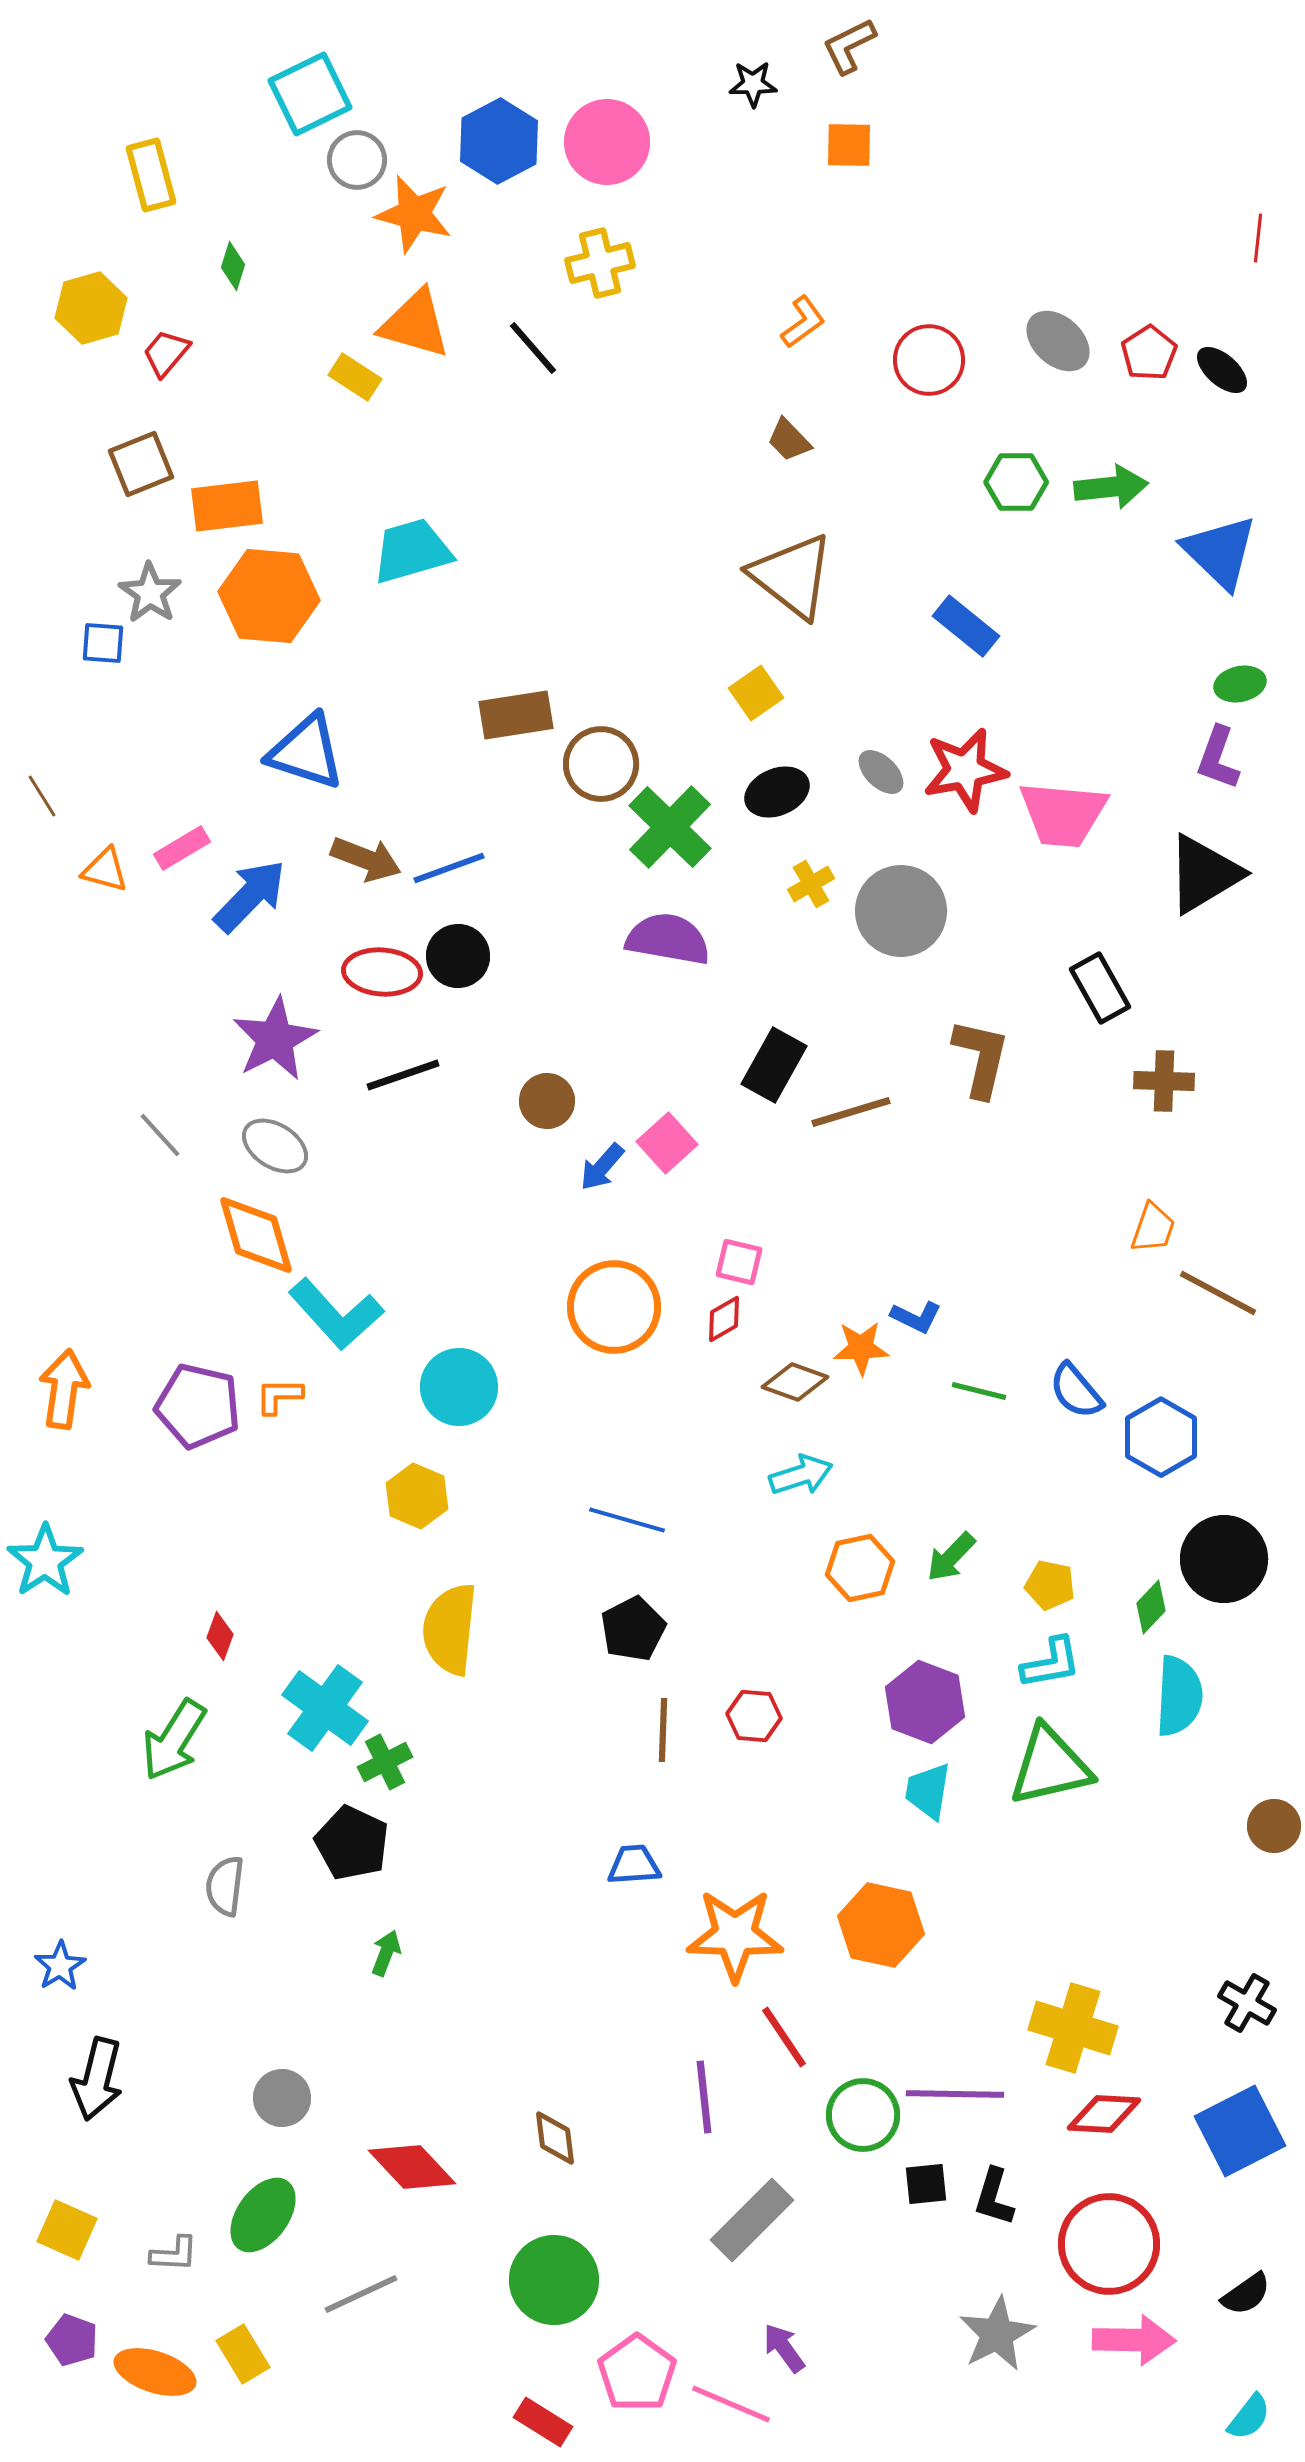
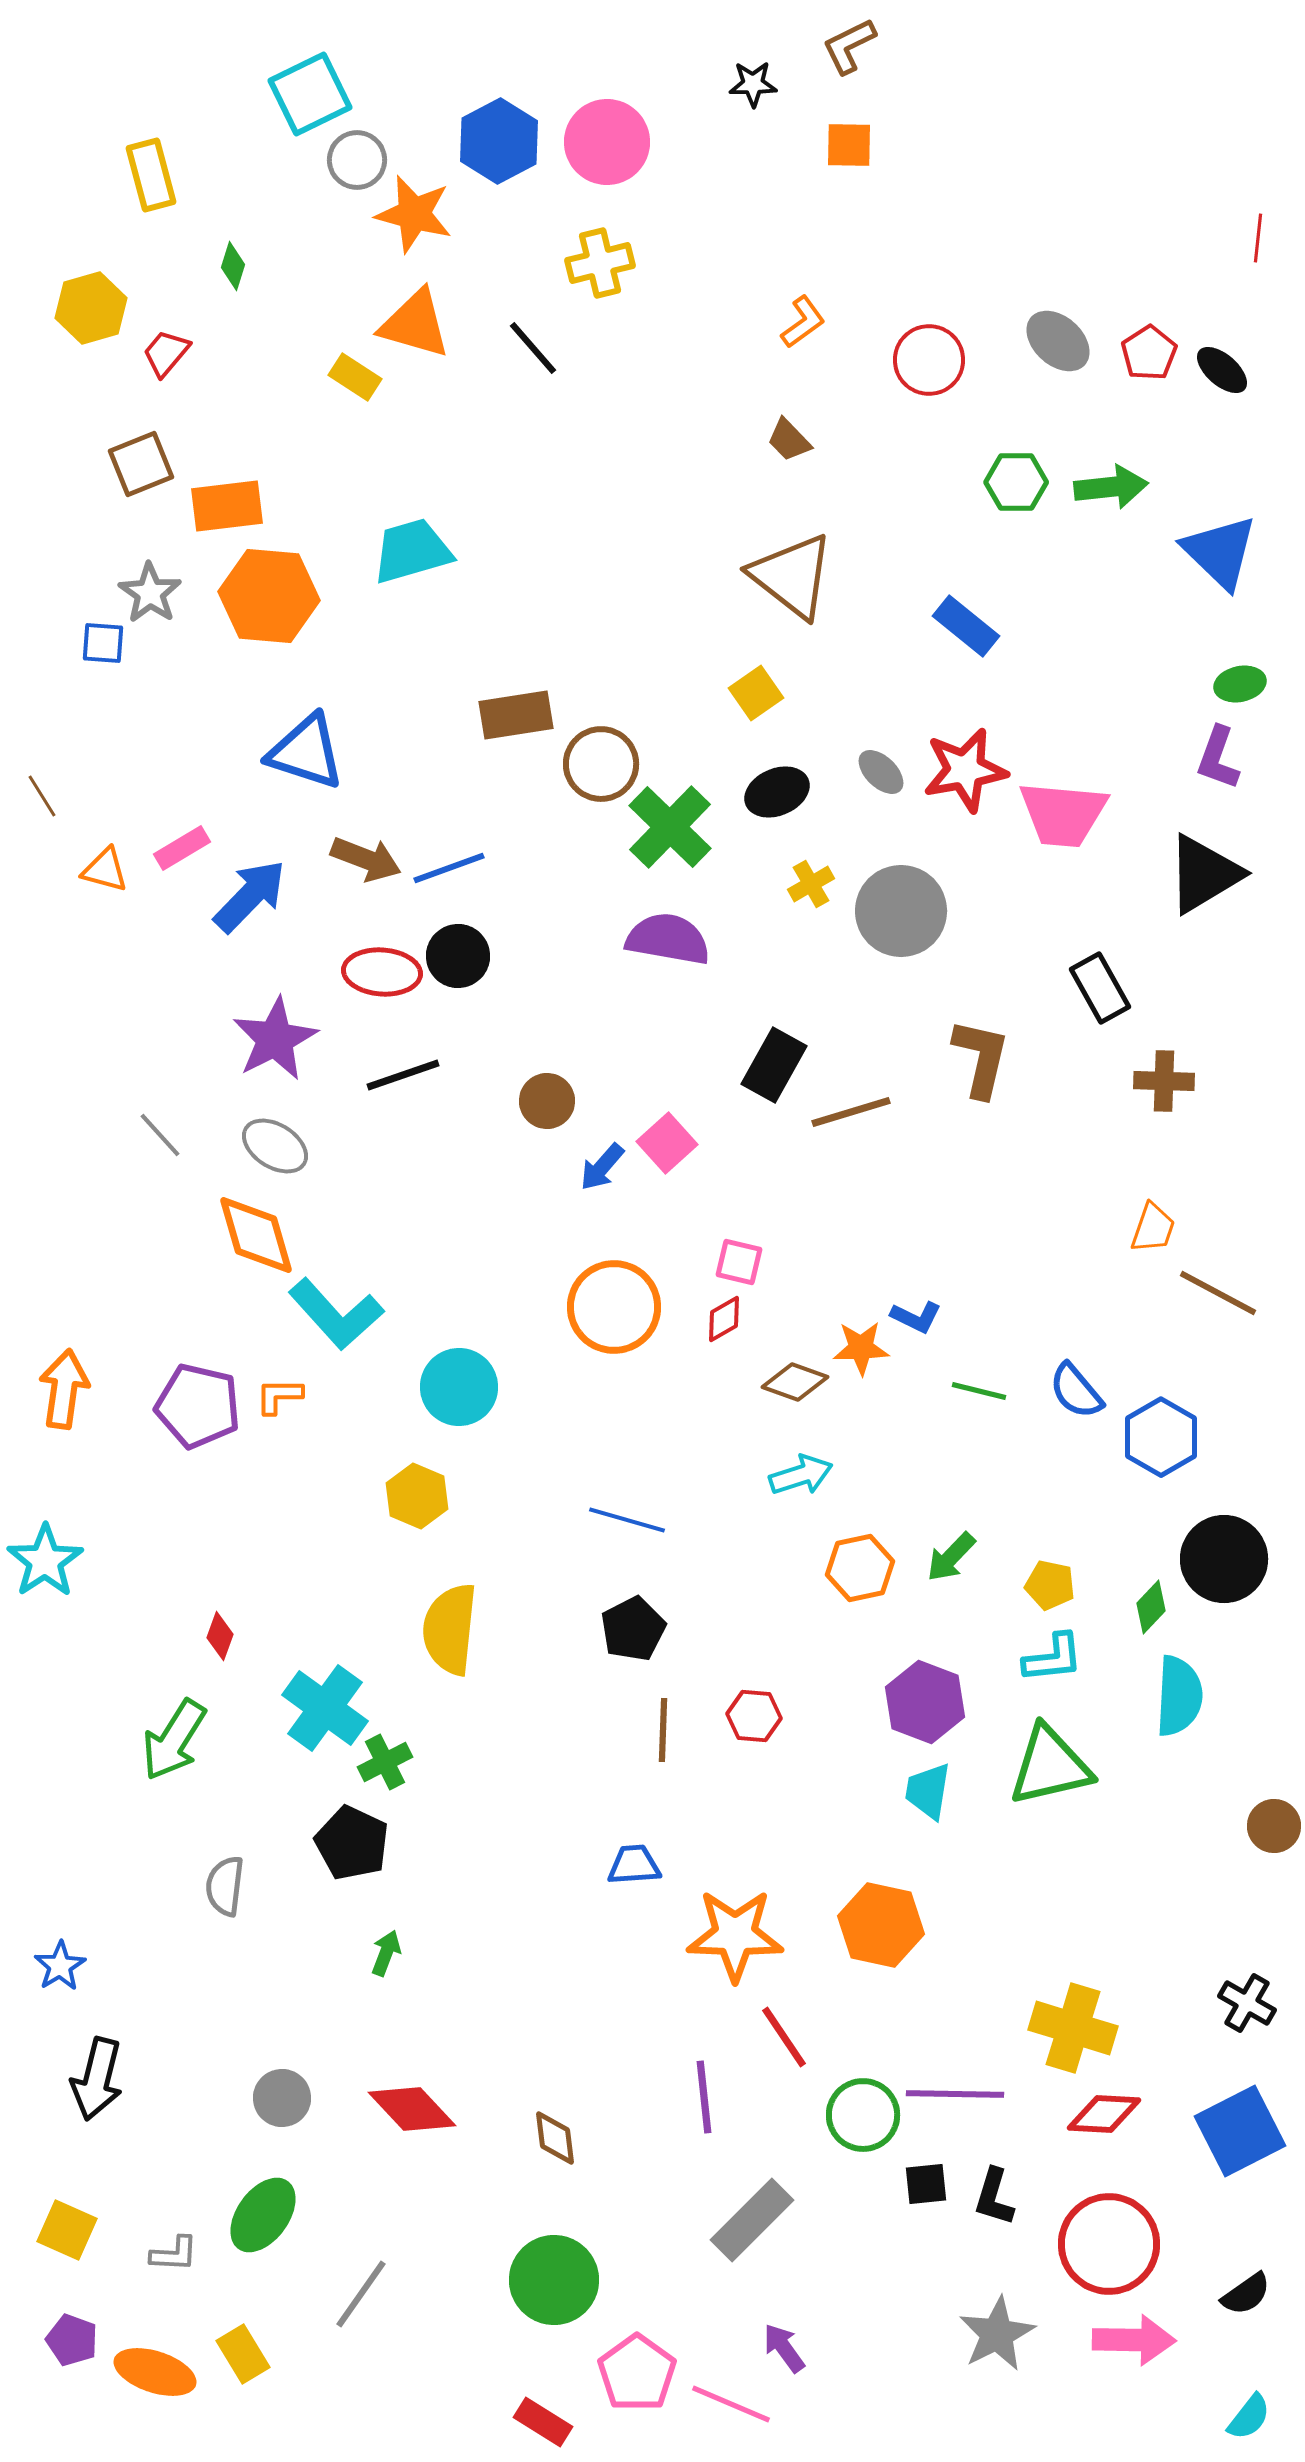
cyan L-shape at (1051, 1663): moved 2 px right, 5 px up; rotated 4 degrees clockwise
red diamond at (412, 2167): moved 58 px up
gray line at (361, 2294): rotated 30 degrees counterclockwise
